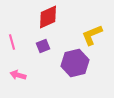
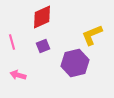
red diamond: moved 6 px left
